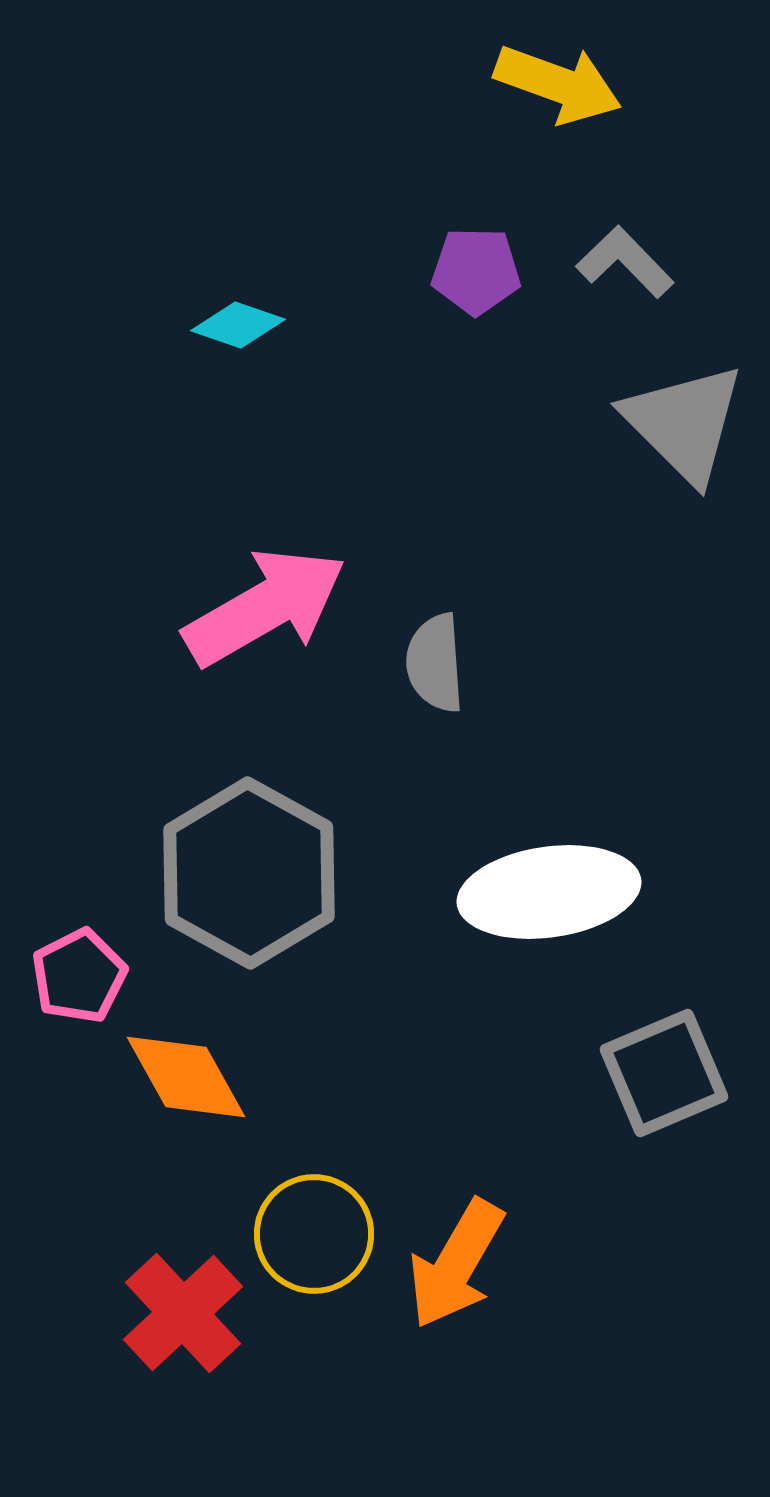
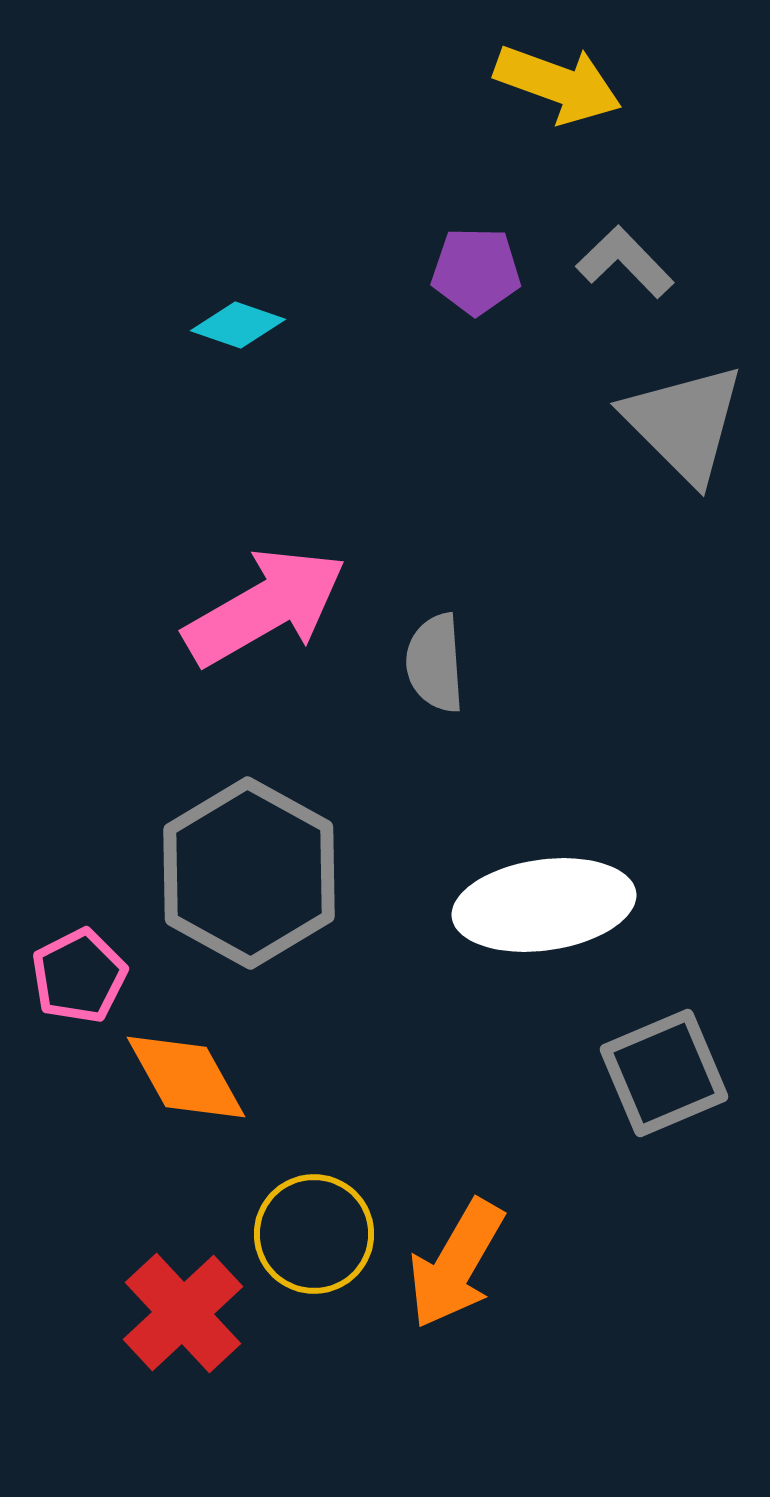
white ellipse: moved 5 px left, 13 px down
